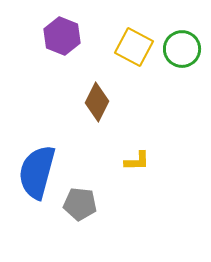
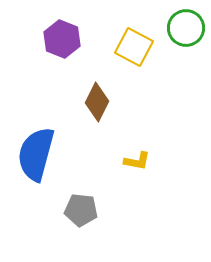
purple hexagon: moved 3 px down
green circle: moved 4 px right, 21 px up
yellow L-shape: rotated 12 degrees clockwise
blue semicircle: moved 1 px left, 18 px up
gray pentagon: moved 1 px right, 6 px down
